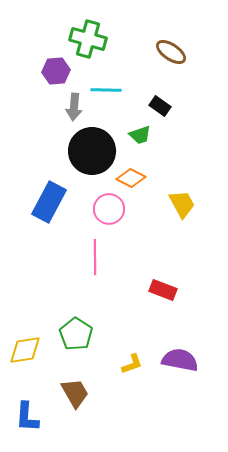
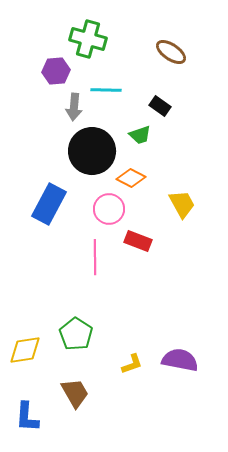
blue rectangle: moved 2 px down
red rectangle: moved 25 px left, 49 px up
